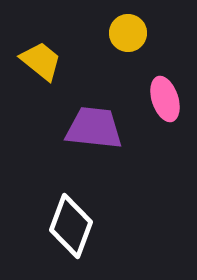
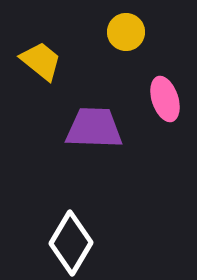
yellow circle: moved 2 px left, 1 px up
purple trapezoid: rotated 4 degrees counterclockwise
white diamond: moved 17 px down; rotated 10 degrees clockwise
